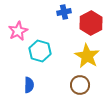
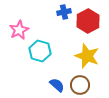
red hexagon: moved 3 px left, 2 px up
pink star: moved 1 px right, 1 px up
yellow star: rotated 10 degrees counterclockwise
blue semicircle: moved 28 px right; rotated 49 degrees counterclockwise
